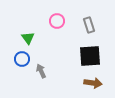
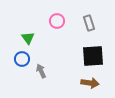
gray rectangle: moved 2 px up
black square: moved 3 px right
brown arrow: moved 3 px left
